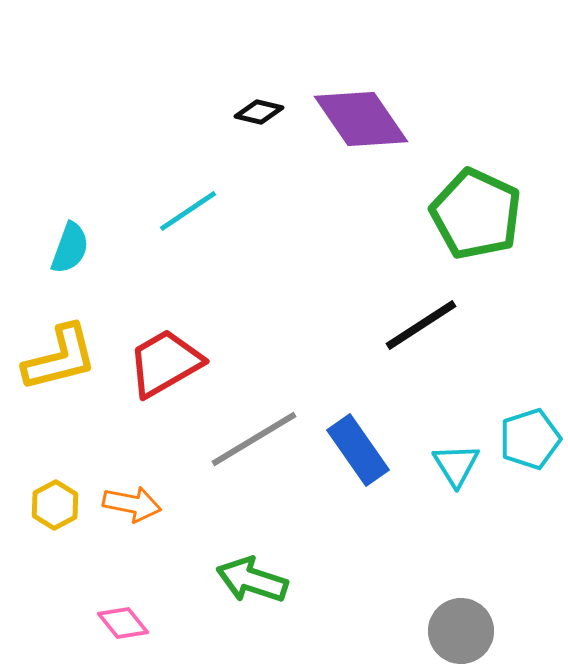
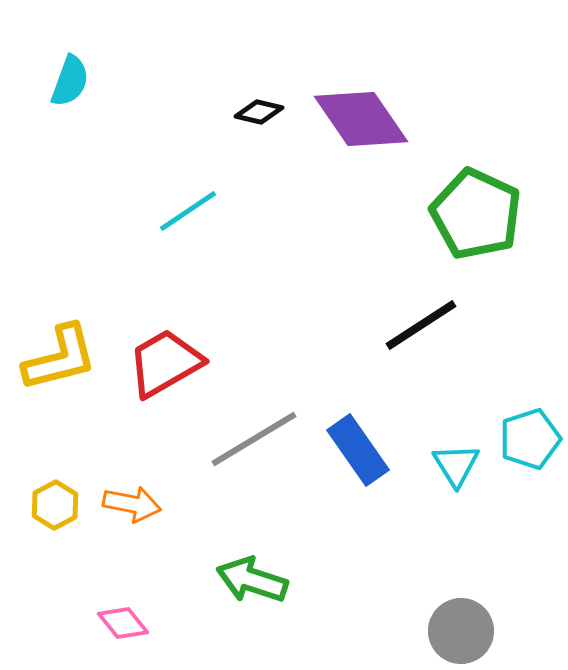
cyan semicircle: moved 167 px up
